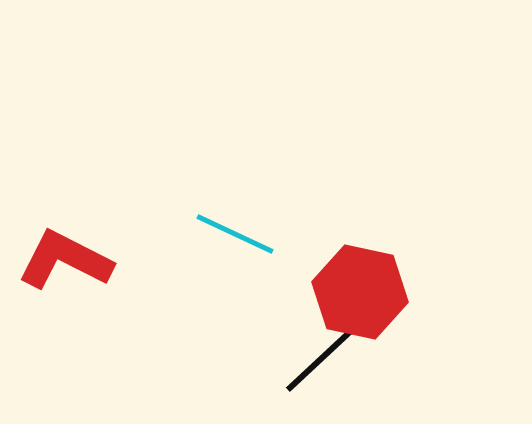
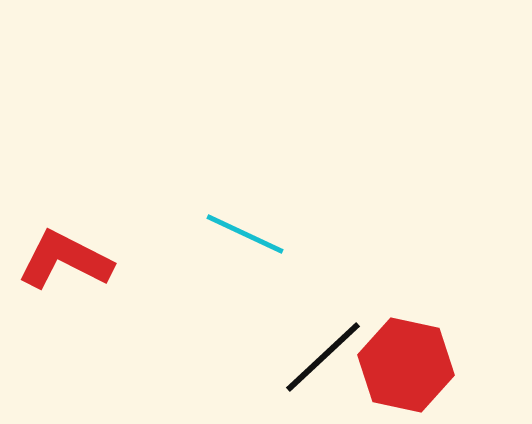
cyan line: moved 10 px right
red hexagon: moved 46 px right, 73 px down
